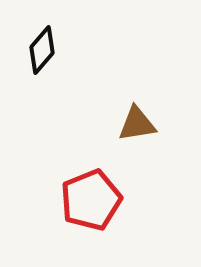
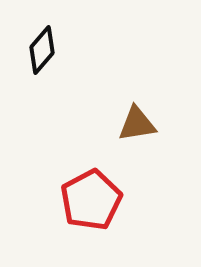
red pentagon: rotated 6 degrees counterclockwise
